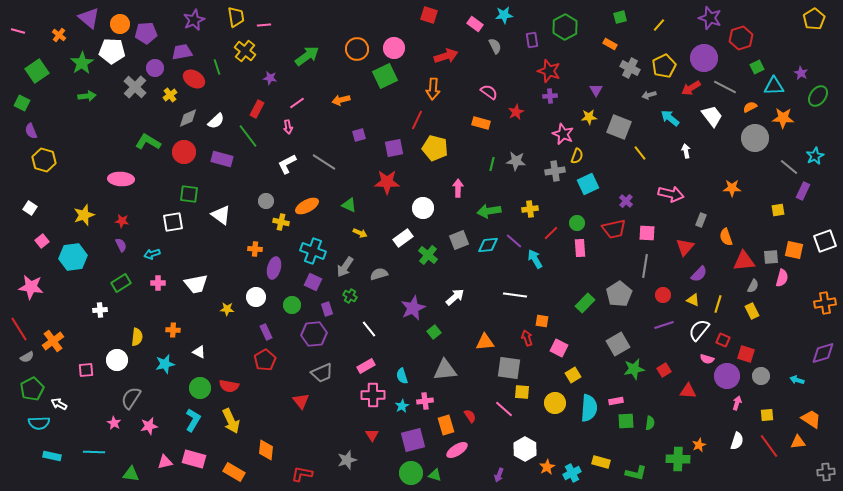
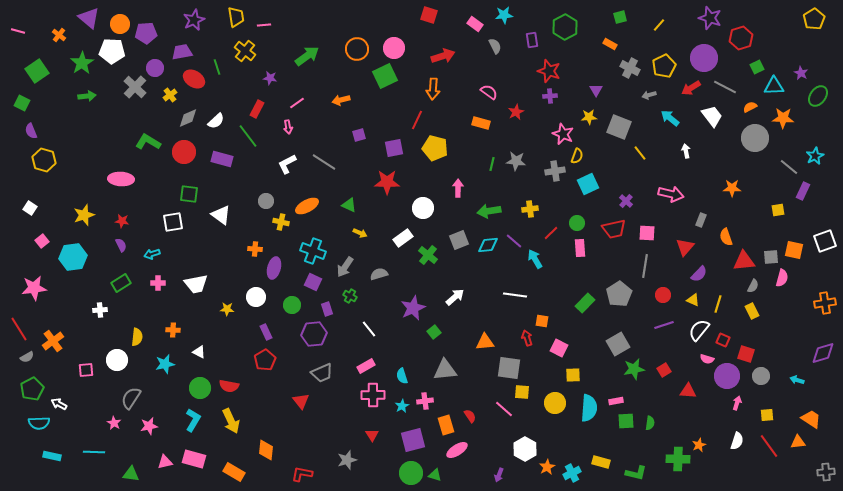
red arrow at (446, 56): moved 3 px left
pink star at (31, 287): moved 3 px right, 1 px down; rotated 15 degrees counterclockwise
yellow square at (573, 375): rotated 28 degrees clockwise
